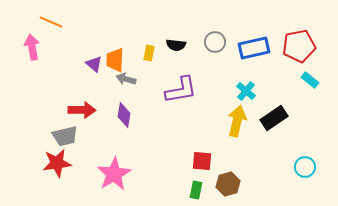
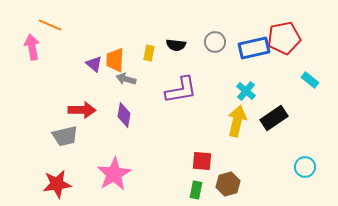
orange line: moved 1 px left, 3 px down
red pentagon: moved 15 px left, 8 px up
red star: moved 21 px down
